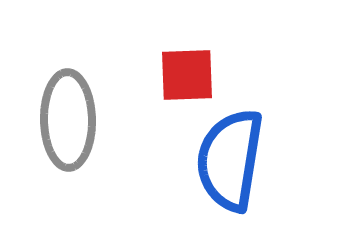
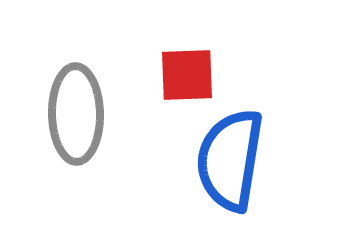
gray ellipse: moved 8 px right, 6 px up
